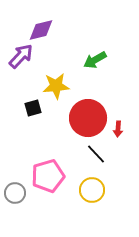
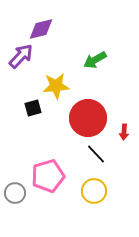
purple diamond: moved 1 px up
red arrow: moved 6 px right, 3 px down
yellow circle: moved 2 px right, 1 px down
